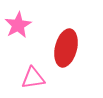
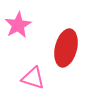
pink triangle: rotated 25 degrees clockwise
